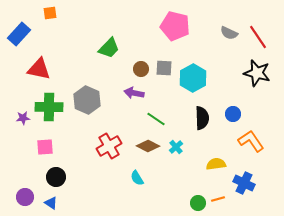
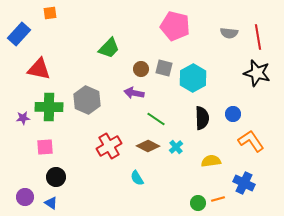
gray semicircle: rotated 18 degrees counterclockwise
red line: rotated 25 degrees clockwise
gray square: rotated 12 degrees clockwise
yellow semicircle: moved 5 px left, 3 px up
